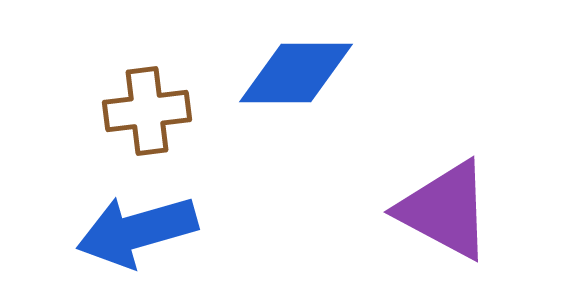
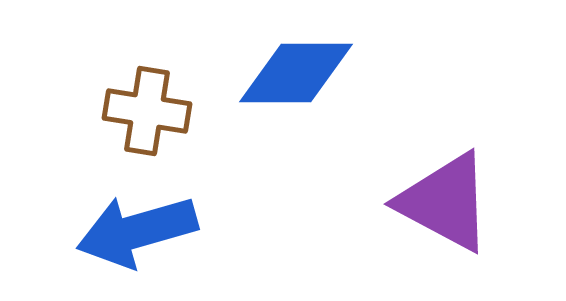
brown cross: rotated 16 degrees clockwise
purple triangle: moved 8 px up
